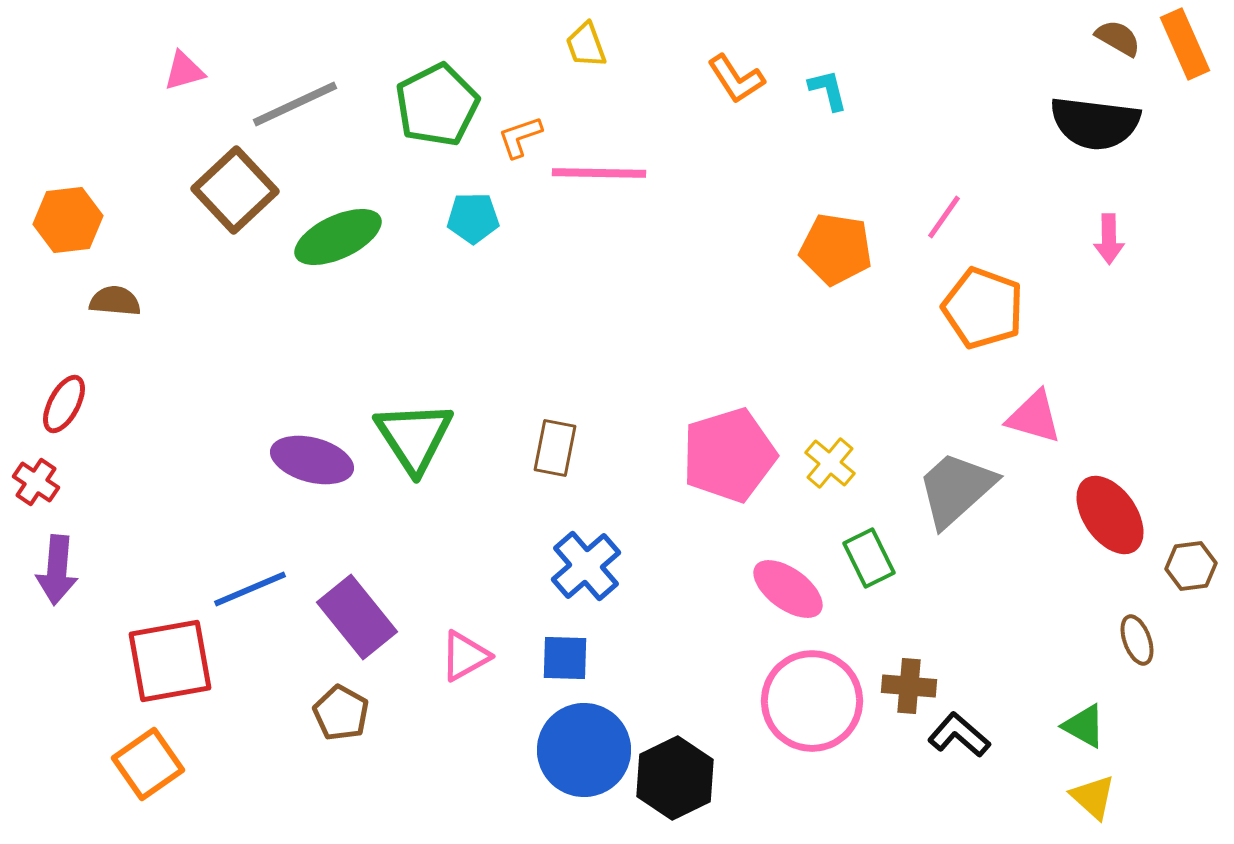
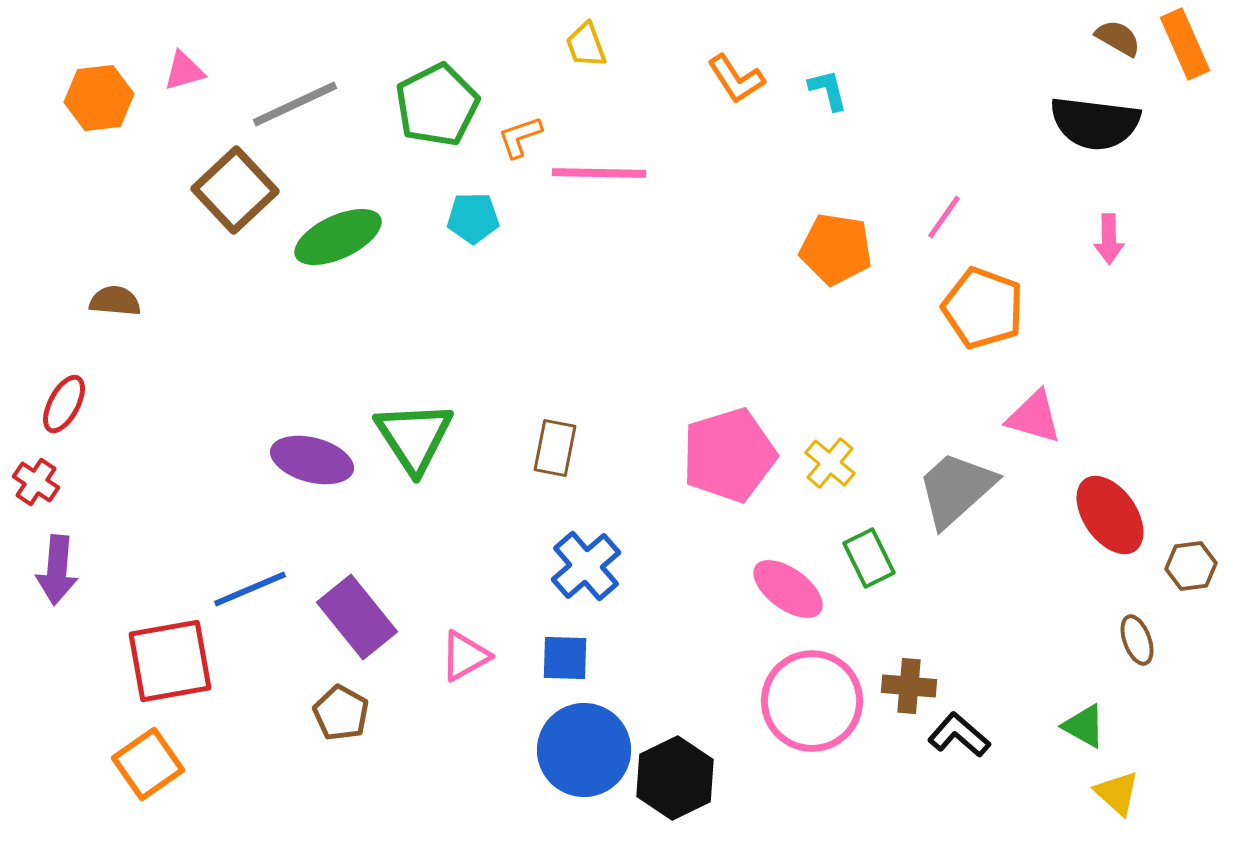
orange hexagon at (68, 220): moved 31 px right, 122 px up
yellow triangle at (1093, 797): moved 24 px right, 4 px up
